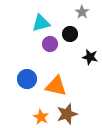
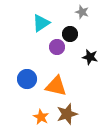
gray star: rotated 16 degrees counterclockwise
cyan triangle: rotated 18 degrees counterclockwise
purple circle: moved 7 px right, 3 px down
